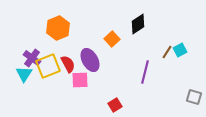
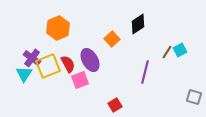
pink square: rotated 18 degrees counterclockwise
